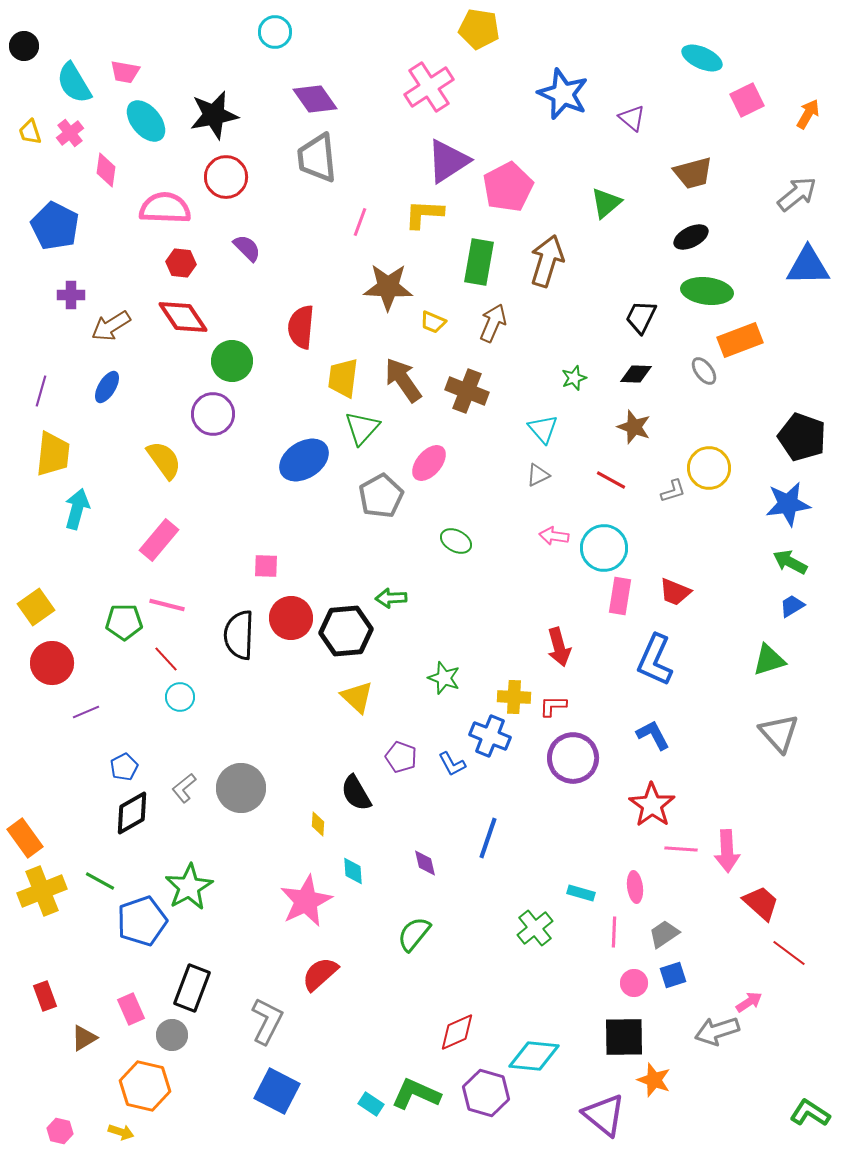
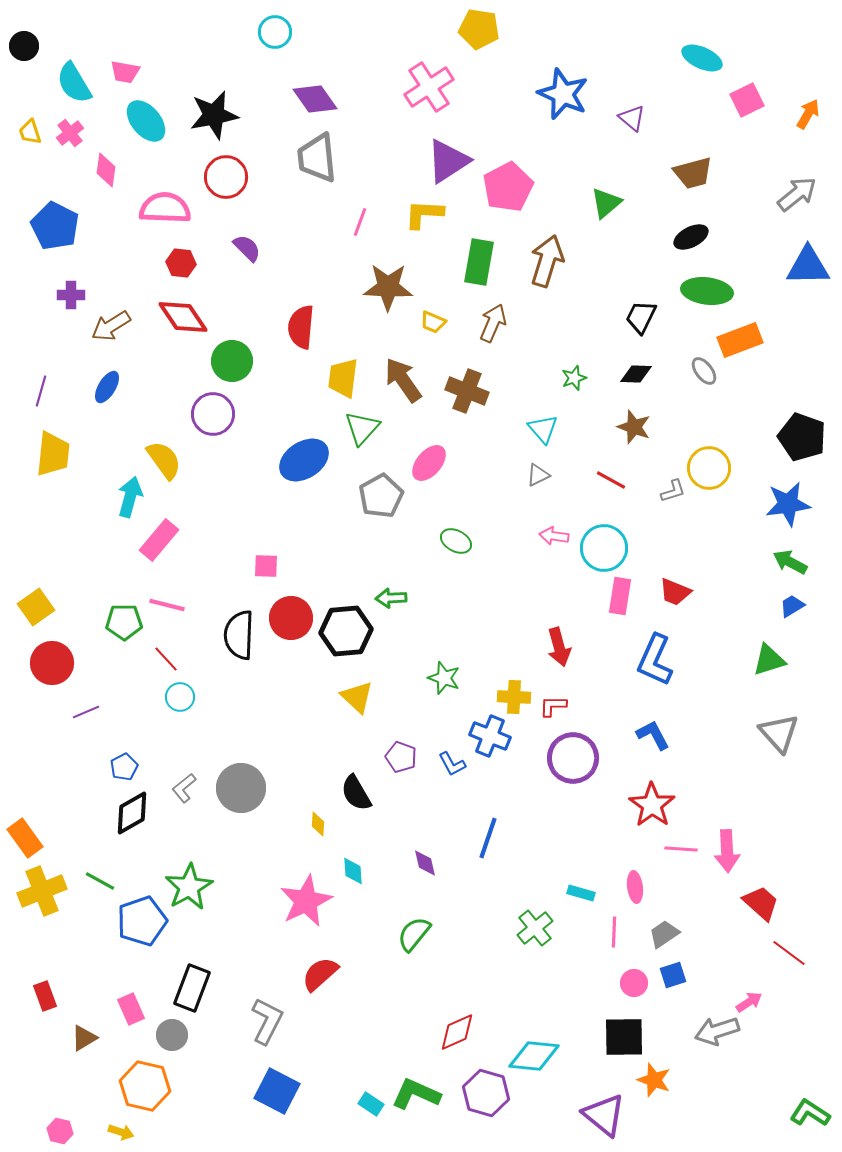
cyan arrow at (77, 509): moved 53 px right, 12 px up
